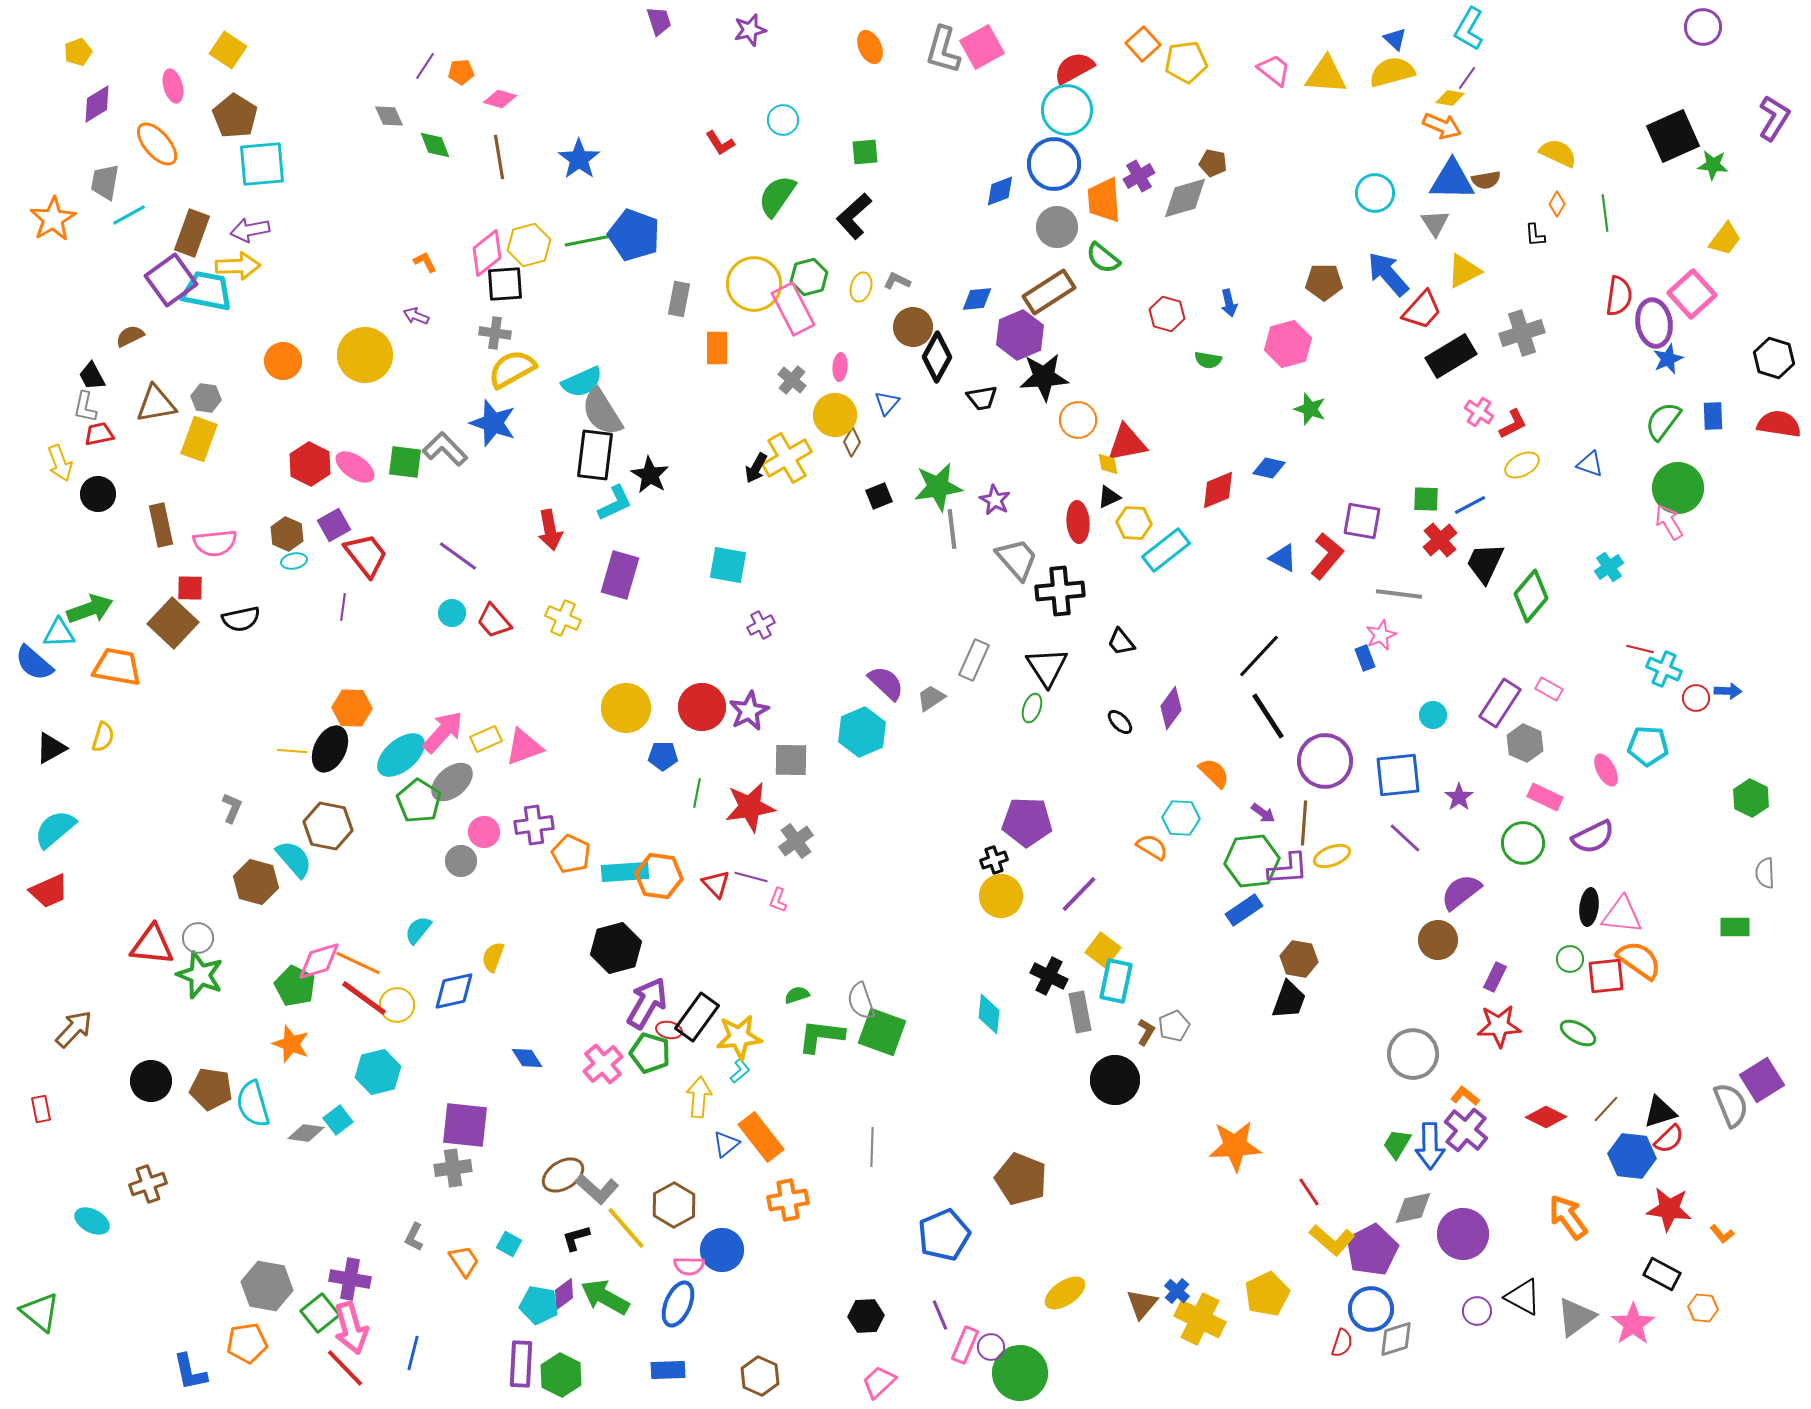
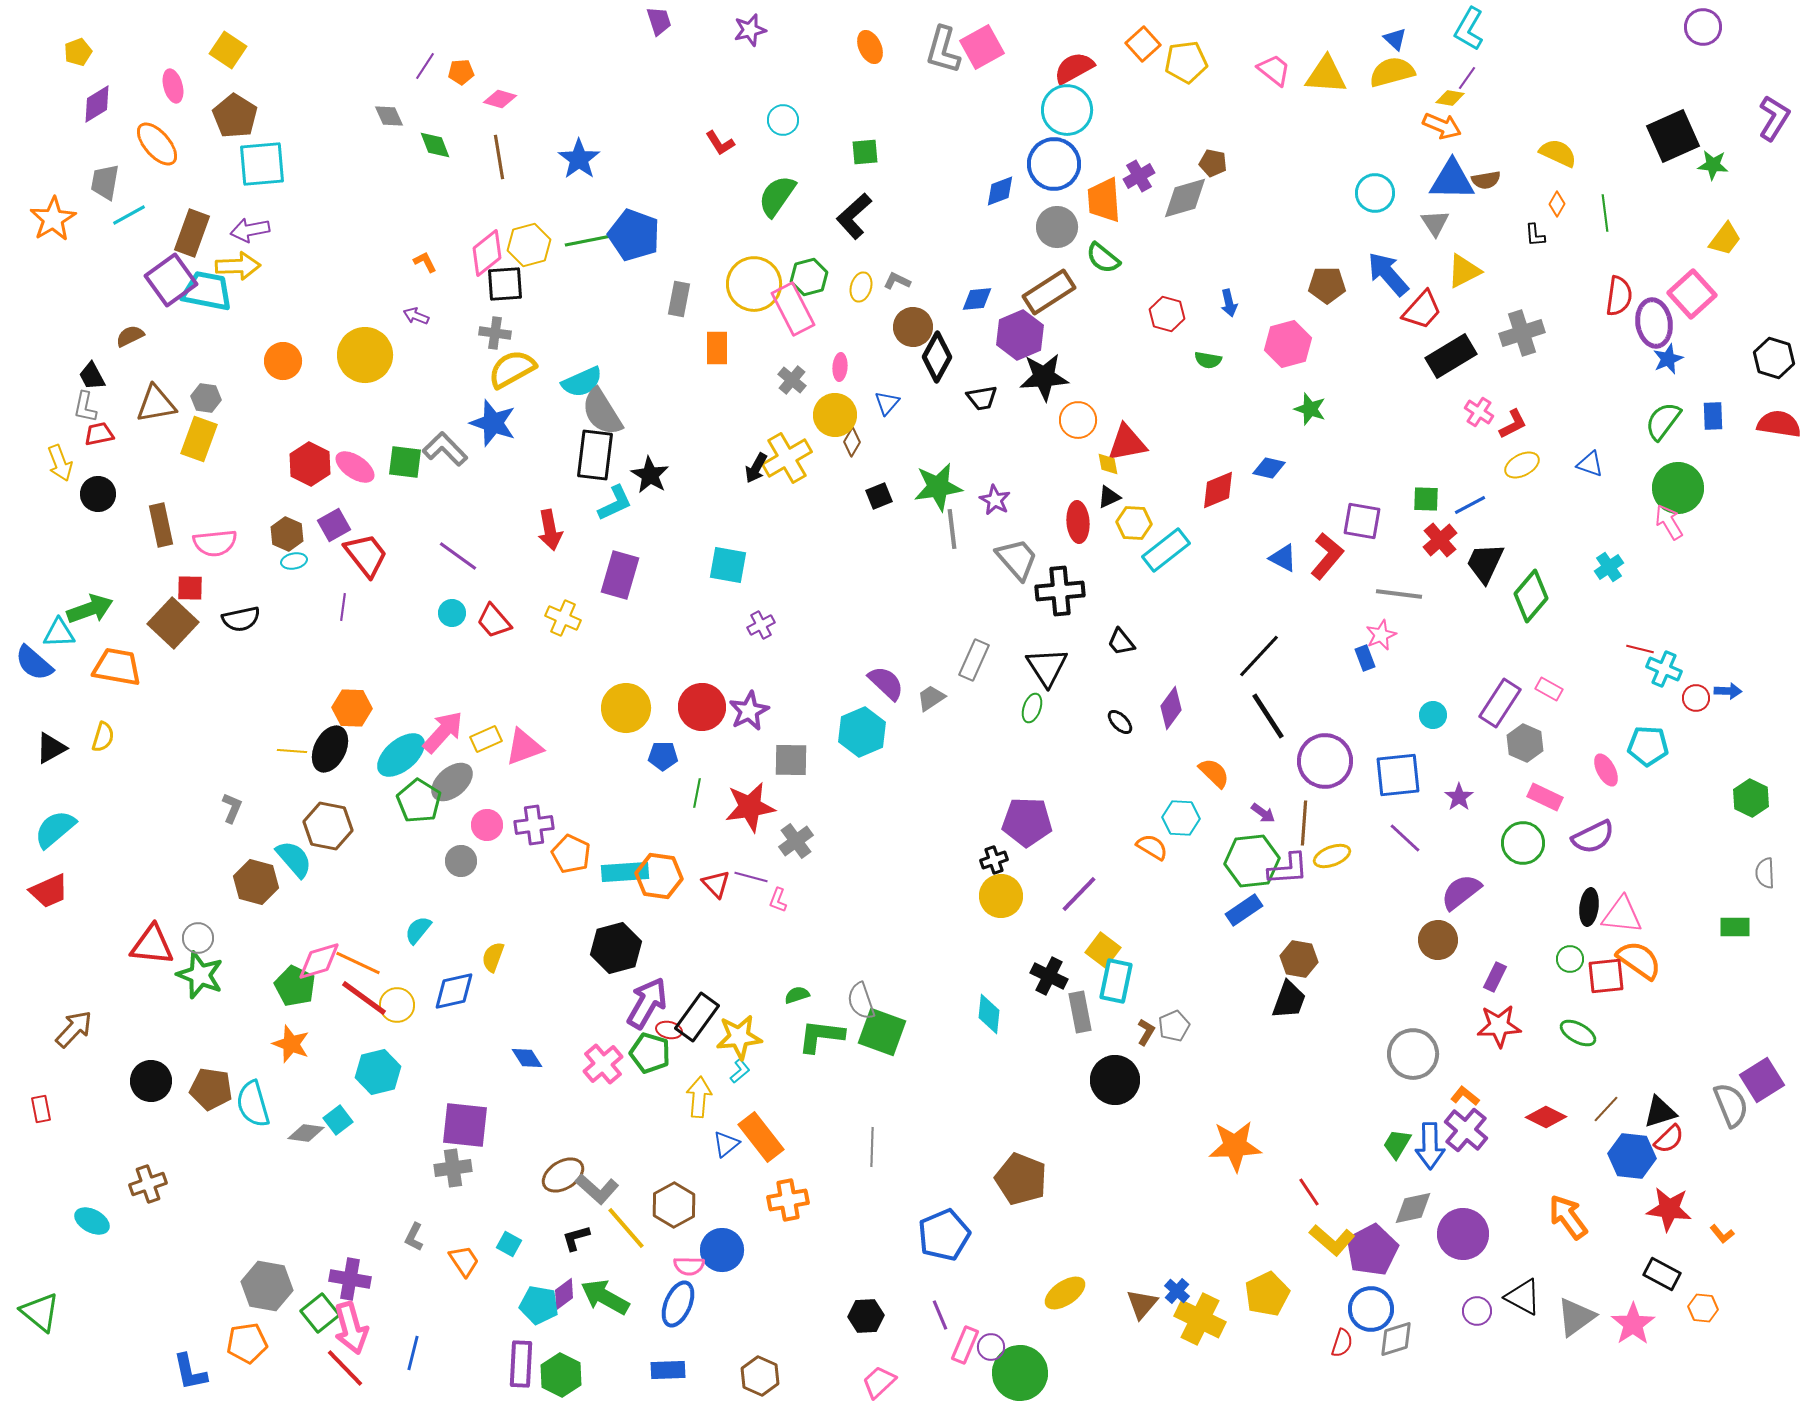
brown pentagon at (1324, 282): moved 3 px right, 3 px down
pink circle at (484, 832): moved 3 px right, 7 px up
